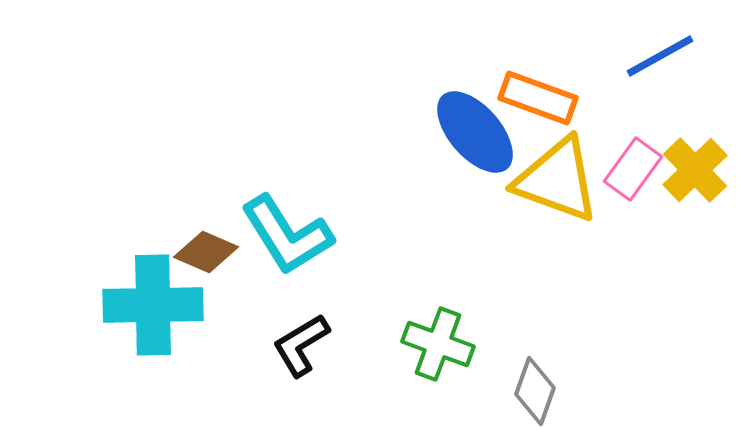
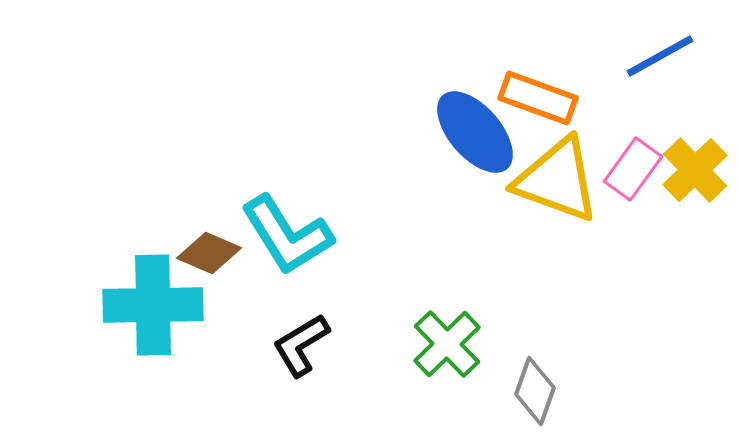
brown diamond: moved 3 px right, 1 px down
green cross: moved 9 px right; rotated 26 degrees clockwise
